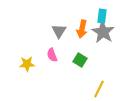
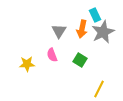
cyan rectangle: moved 7 px left, 1 px up; rotated 32 degrees counterclockwise
gray star: rotated 15 degrees clockwise
